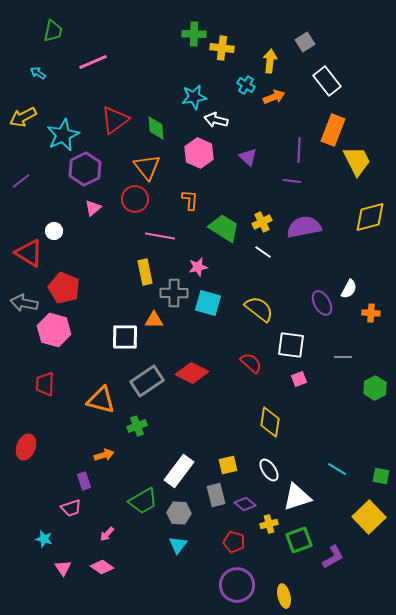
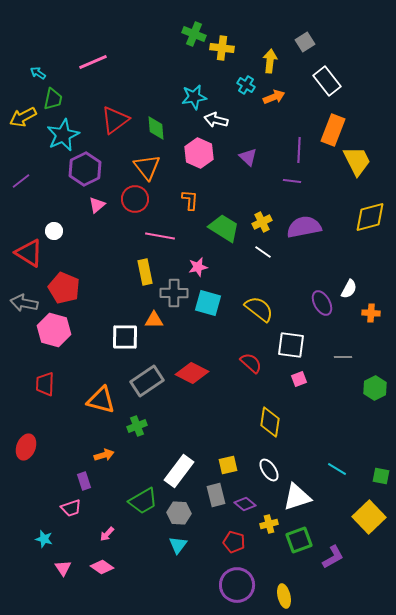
green trapezoid at (53, 31): moved 68 px down
green cross at (194, 34): rotated 20 degrees clockwise
pink triangle at (93, 208): moved 4 px right, 3 px up
